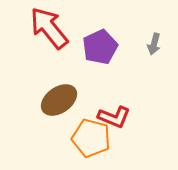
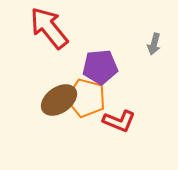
purple pentagon: moved 20 px down; rotated 20 degrees clockwise
red L-shape: moved 5 px right, 4 px down
orange pentagon: moved 5 px left, 40 px up
